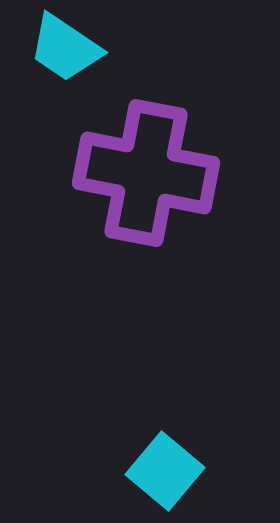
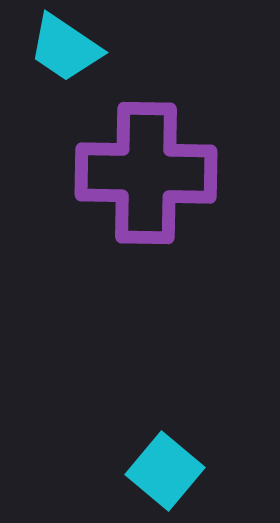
purple cross: rotated 10 degrees counterclockwise
